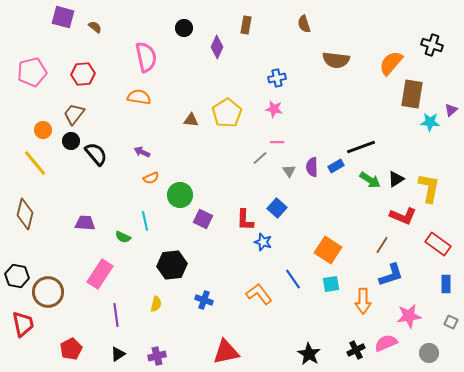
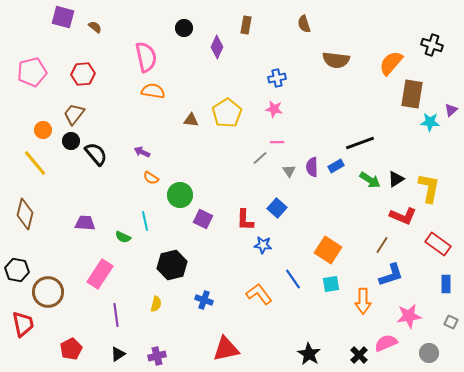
orange semicircle at (139, 97): moved 14 px right, 6 px up
black line at (361, 147): moved 1 px left, 4 px up
orange semicircle at (151, 178): rotated 56 degrees clockwise
blue star at (263, 242): moved 3 px down; rotated 12 degrees counterclockwise
black hexagon at (172, 265): rotated 8 degrees counterclockwise
black hexagon at (17, 276): moved 6 px up
black cross at (356, 350): moved 3 px right, 5 px down; rotated 18 degrees counterclockwise
red triangle at (226, 352): moved 3 px up
